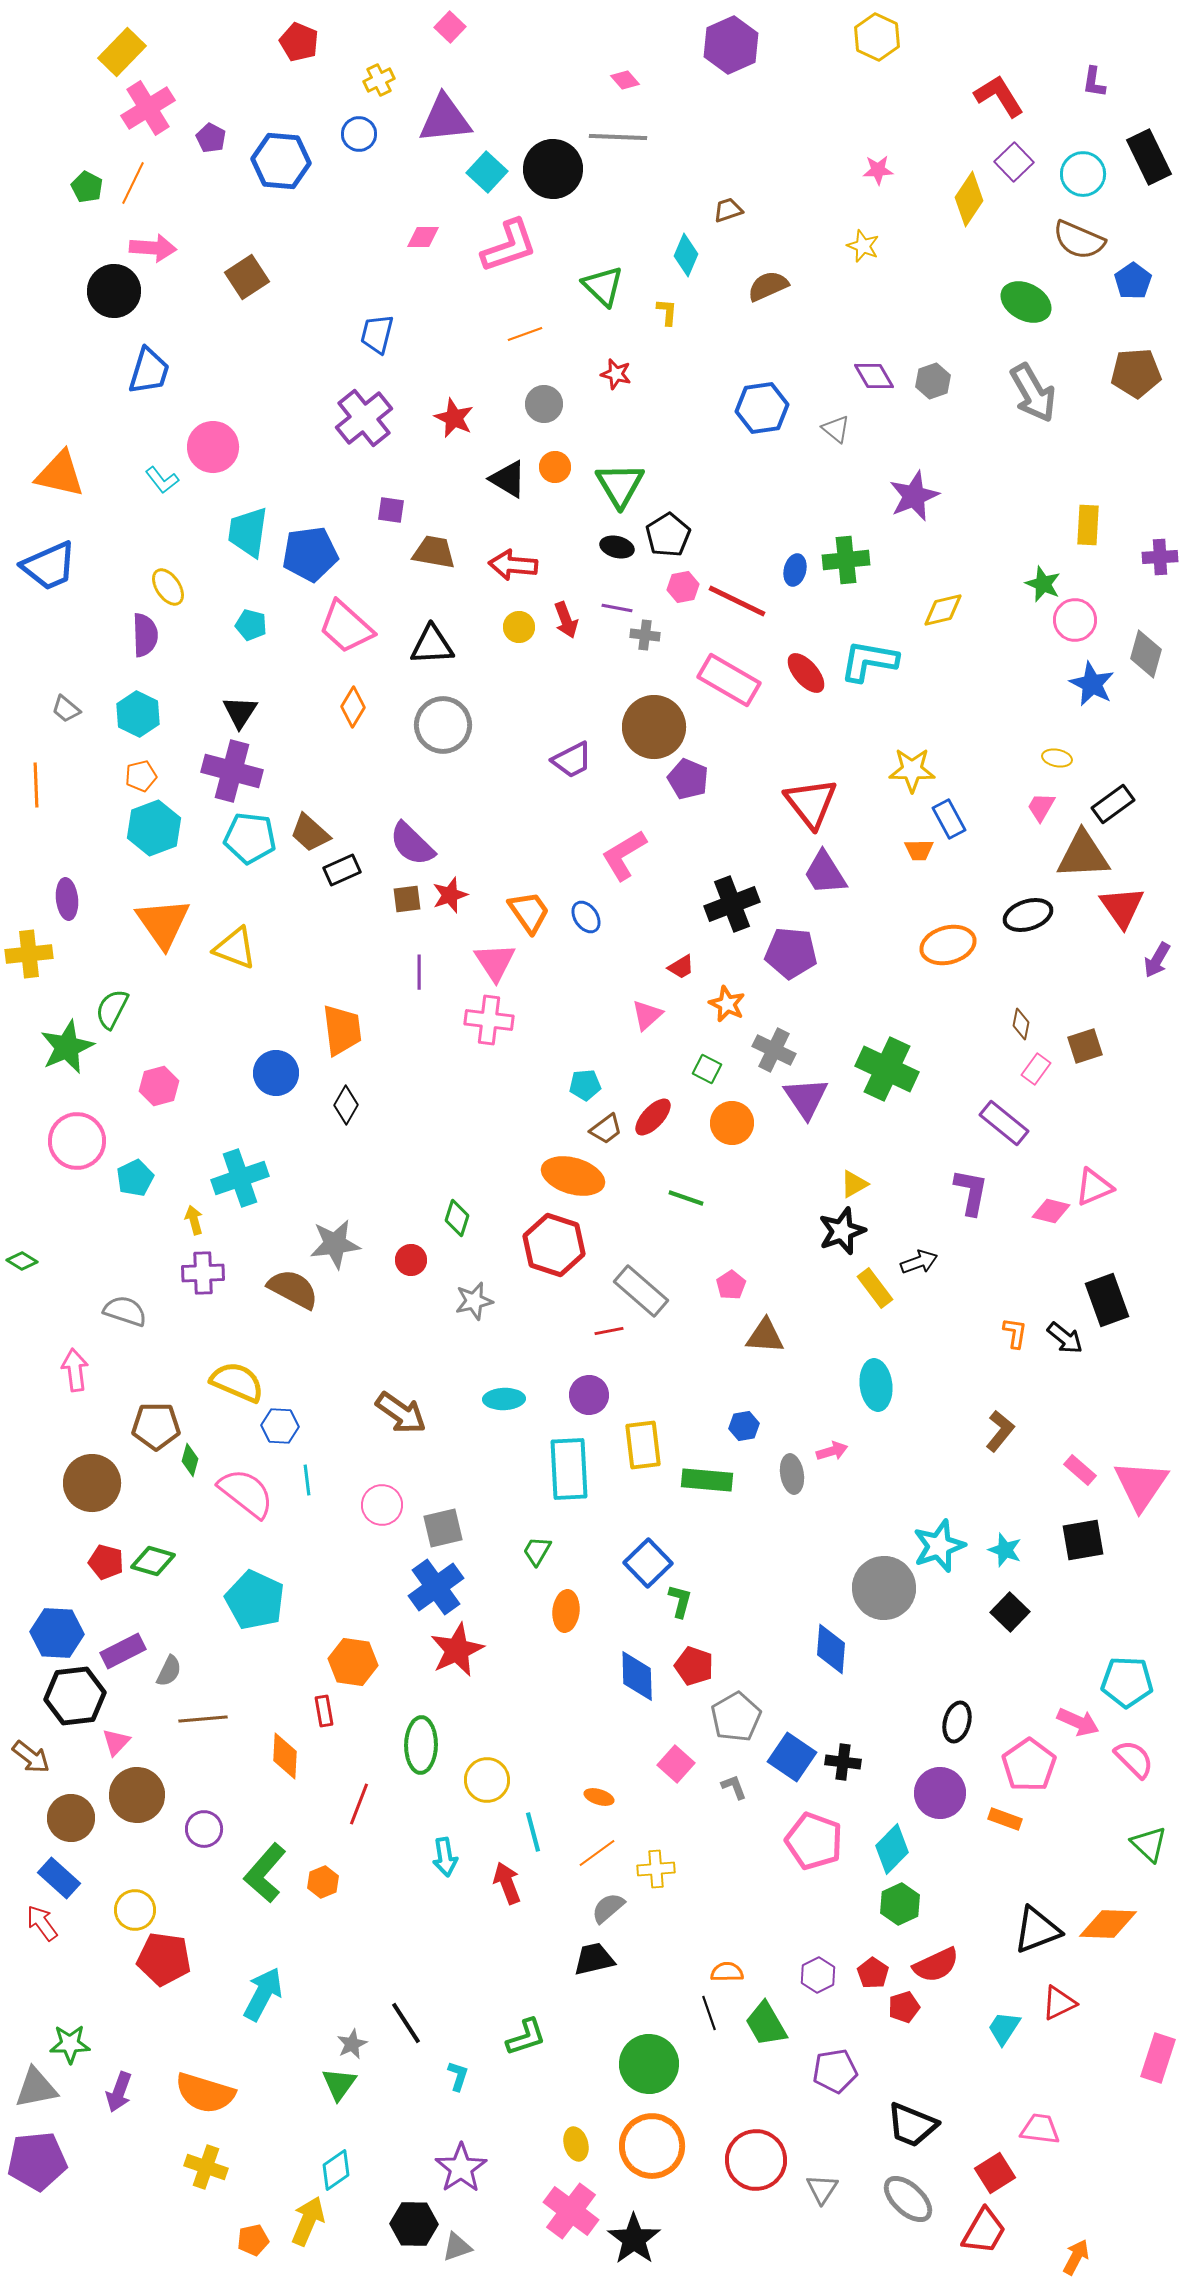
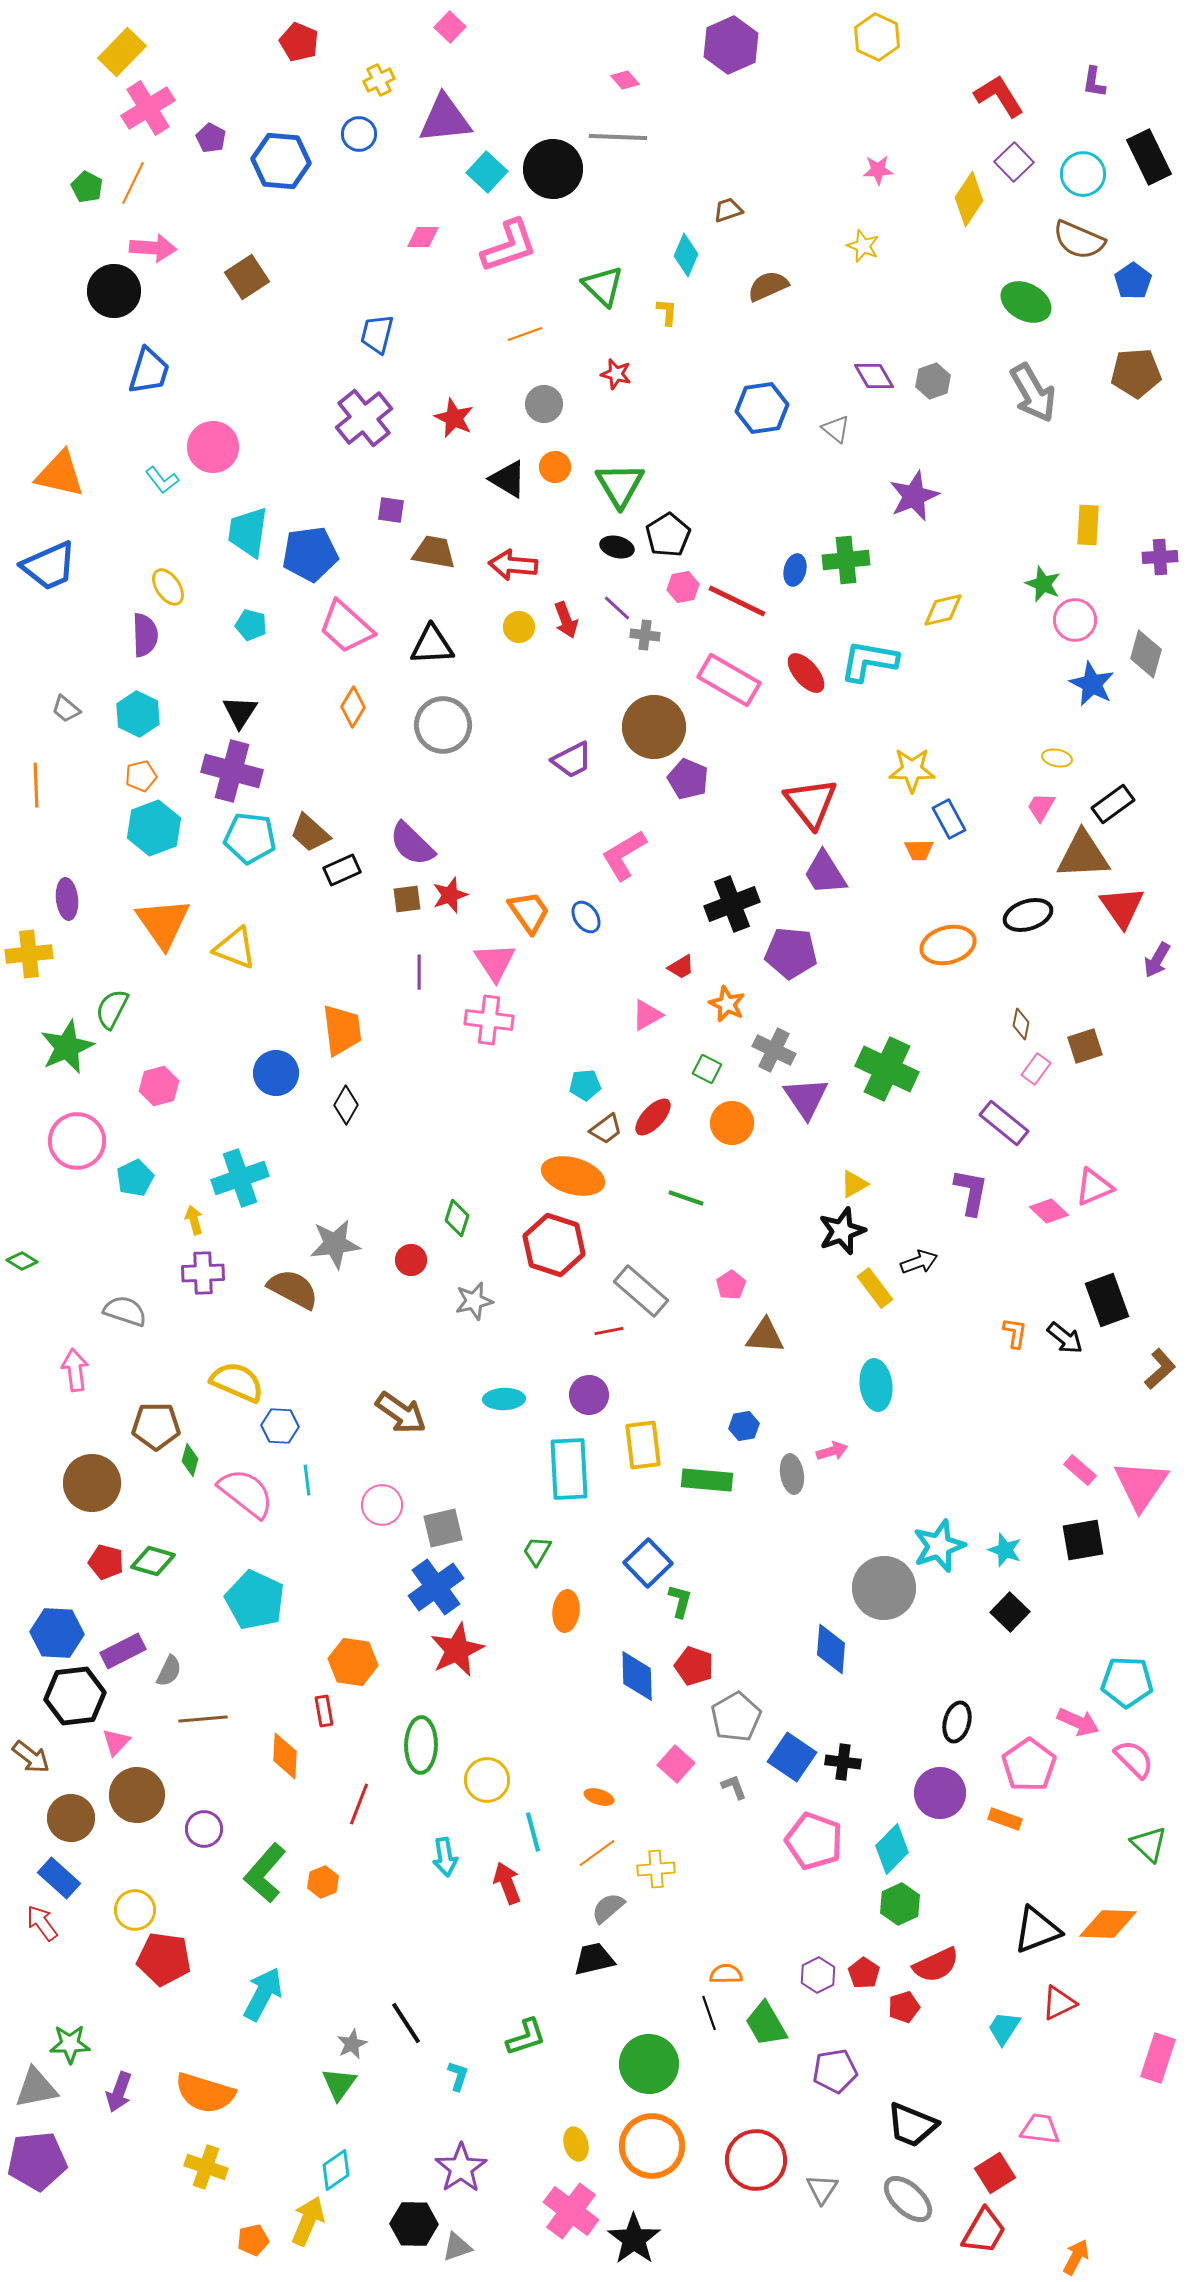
purple line at (617, 608): rotated 32 degrees clockwise
pink triangle at (647, 1015): rotated 12 degrees clockwise
pink diamond at (1051, 1211): moved 2 px left; rotated 30 degrees clockwise
brown L-shape at (1000, 1431): moved 160 px right, 62 px up; rotated 9 degrees clockwise
orange semicircle at (727, 1972): moved 1 px left, 2 px down
red pentagon at (873, 1973): moved 9 px left
